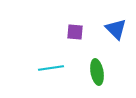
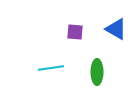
blue triangle: rotated 15 degrees counterclockwise
green ellipse: rotated 10 degrees clockwise
